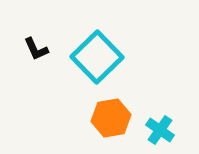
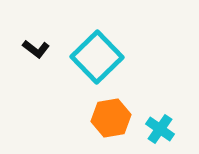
black L-shape: rotated 28 degrees counterclockwise
cyan cross: moved 1 px up
